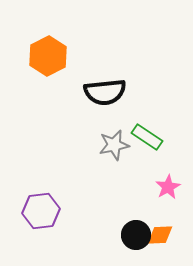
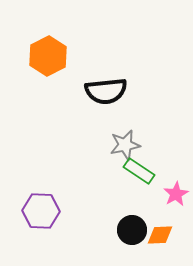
black semicircle: moved 1 px right, 1 px up
green rectangle: moved 8 px left, 34 px down
gray star: moved 11 px right
pink star: moved 8 px right, 7 px down
purple hexagon: rotated 9 degrees clockwise
black circle: moved 4 px left, 5 px up
